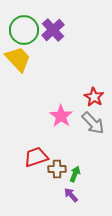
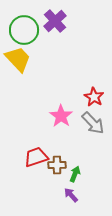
purple cross: moved 2 px right, 9 px up
brown cross: moved 4 px up
